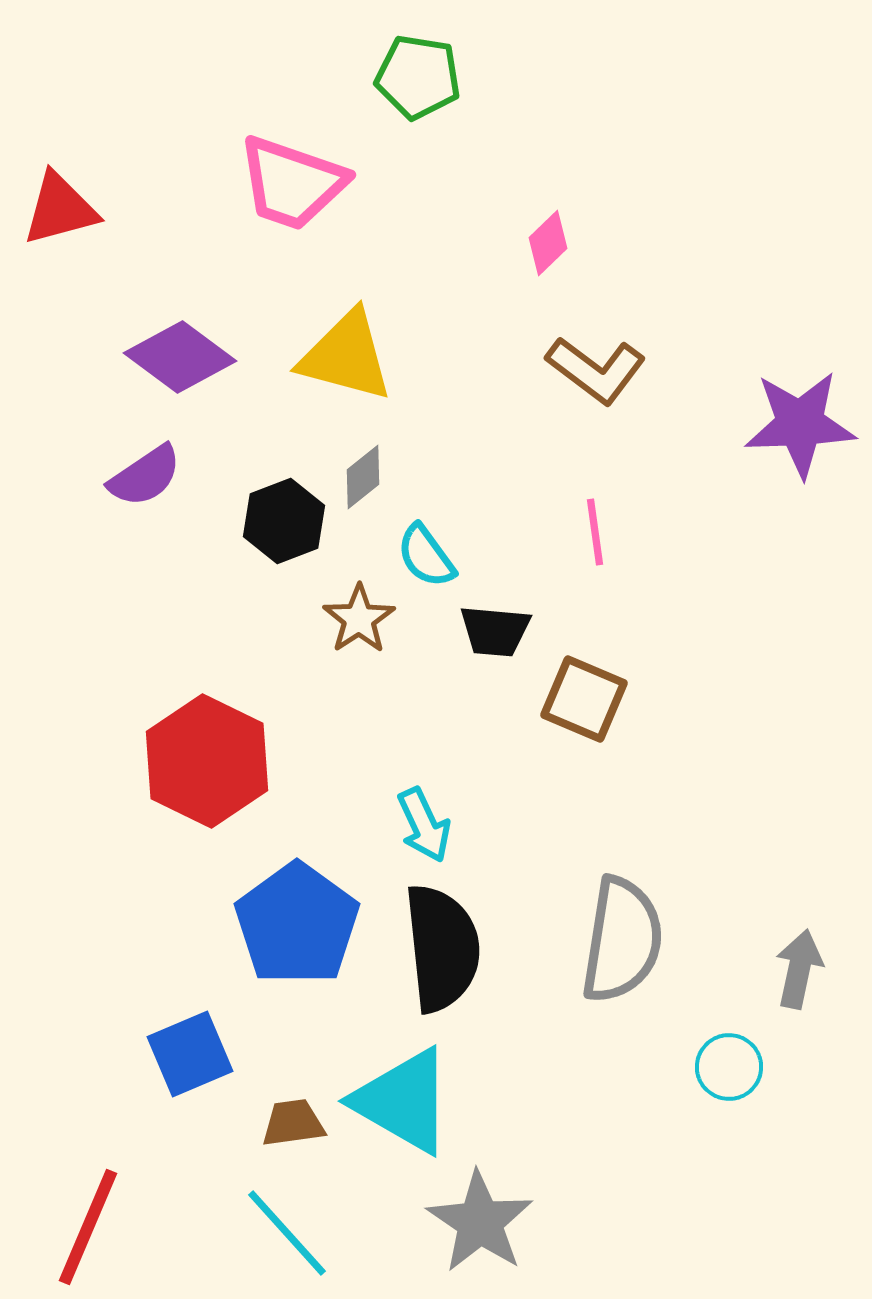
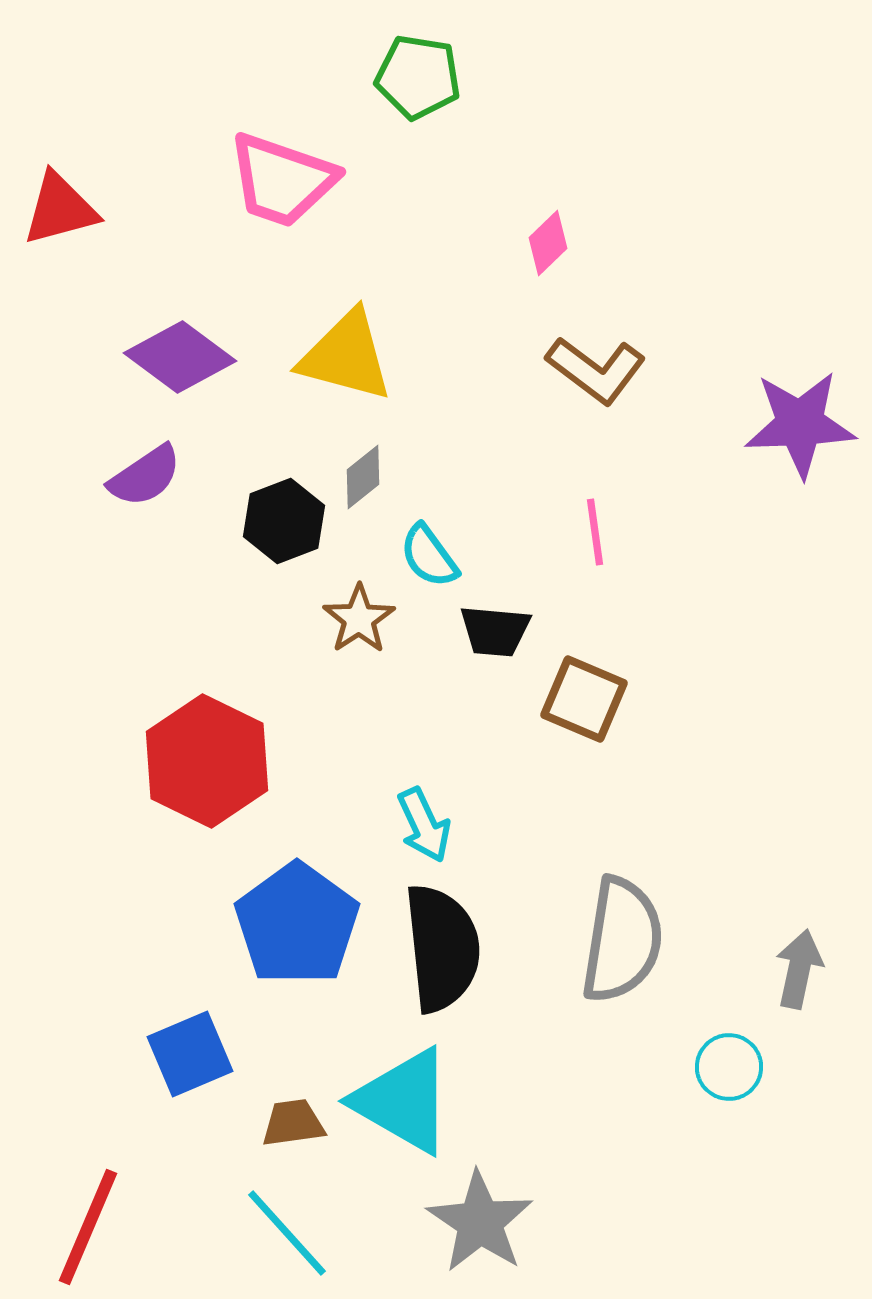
pink trapezoid: moved 10 px left, 3 px up
cyan semicircle: moved 3 px right
